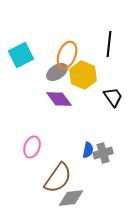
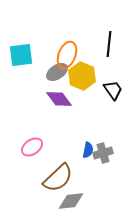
cyan square: rotated 20 degrees clockwise
yellow hexagon: moved 1 px left, 1 px down
black trapezoid: moved 7 px up
pink ellipse: rotated 35 degrees clockwise
brown semicircle: rotated 12 degrees clockwise
gray diamond: moved 3 px down
